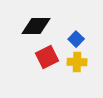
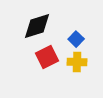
black diamond: moved 1 px right; rotated 16 degrees counterclockwise
